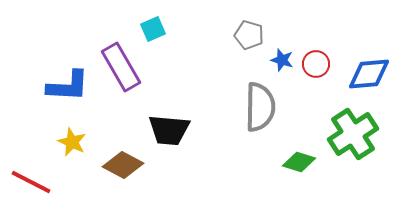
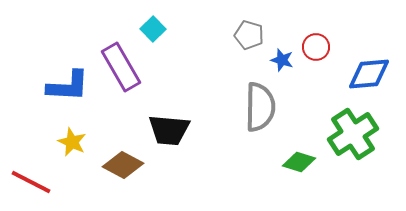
cyan square: rotated 20 degrees counterclockwise
red circle: moved 17 px up
